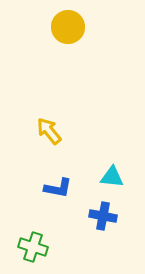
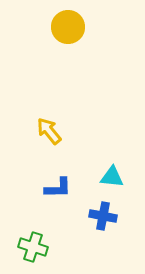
blue L-shape: rotated 12 degrees counterclockwise
